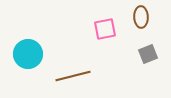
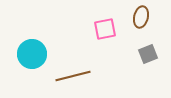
brown ellipse: rotated 15 degrees clockwise
cyan circle: moved 4 px right
